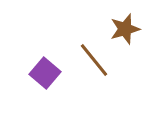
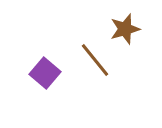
brown line: moved 1 px right
